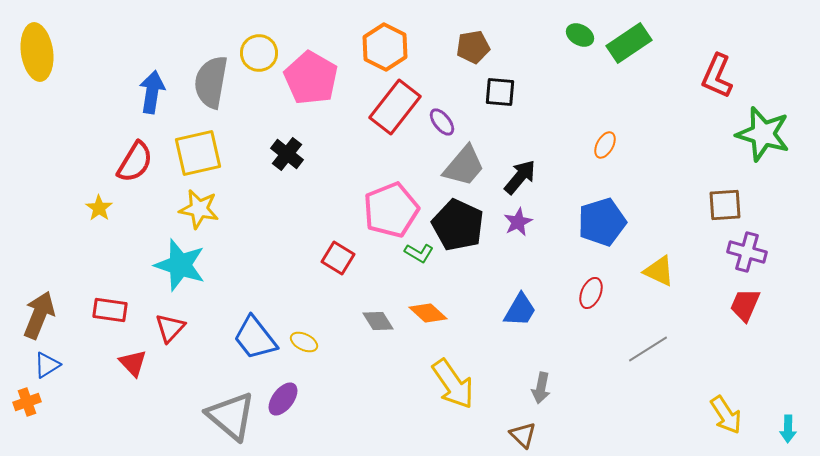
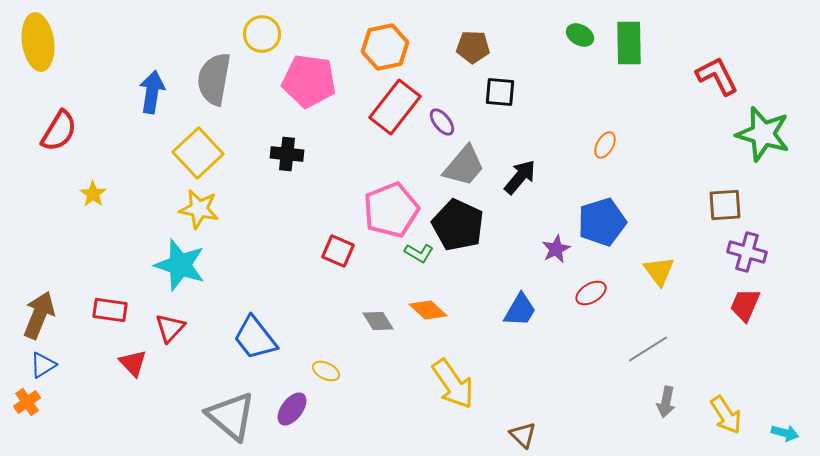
green rectangle at (629, 43): rotated 57 degrees counterclockwise
orange hexagon at (385, 47): rotated 21 degrees clockwise
brown pentagon at (473, 47): rotated 12 degrees clockwise
yellow ellipse at (37, 52): moved 1 px right, 10 px up
yellow circle at (259, 53): moved 3 px right, 19 px up
red L-shape at (717, 76): rotated 129 degrees clockwise
pink pentagon at (311, 78): moved 2 px left, 3 px down; rotated 22 degrees counterclockwise
gray semicircle at (211, 82): moved 3 px right, 3 px up
yellow square at (198, 153): rotated 30 degrees counterclockwise
black cross at (287, 154): rotated 32 degrees counterclockwise
red semicircle at (135, 162): moved 76 px left, 31 px up
yellow star at (99, 208): moved 6 px left, 14 px up
purple star at (518, 222): moved 38 px right, 27 px down
red square at (338, 258): moved 7 px up; rotated 8 degrees counterclockwise
yellow triangle at (659, 271): rotated 28 degrees clockwise
red ellipse at (591, 293): rotated 36 degrees clockwise
orange diamond at (428, 313): moved 3 px up
yellow ellipse at (304, 342): moved 22 px right, 29 px down
blue triangle at (47, 365): moved 4 px left
gray arrow at (541, 388): moved 125 px right, 14 px down
purple ellipse at (283, 399): moved 9 px right, 10 px down
orange cross at (27, 402): rotated 16 degrees counterclockwise
cyan arrow at (788, 429): moved 3 px left, 4 px down; rotated 76 degrees counterclockwise
